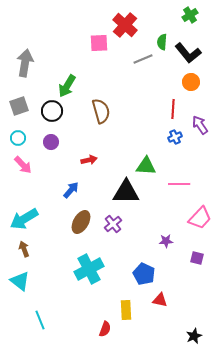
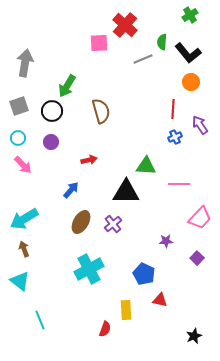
purple square: rotated 32 degrees clockwise
